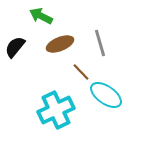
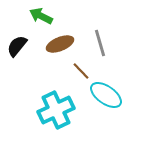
black semicircle: moved 2 px right, 1 px up
brown line: moved 1 px up
